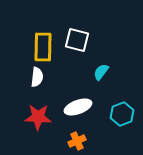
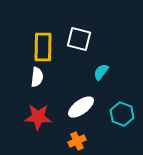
white square: moved 2 px right, 1 px up
white ellipse: moved 3 px right; rotated 16 degrees counterclockwise
cyan hexagon: rotated 20 degrees counterclockwise
